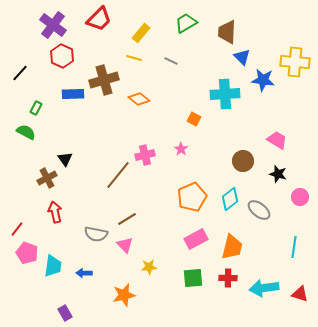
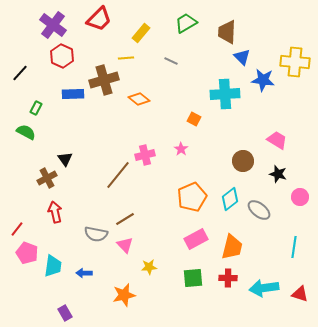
yellow line at (134, 58): moved 8 px left; rotated 21 degrees counterclockwise
brown line at (127, 219): moved 2 px left
